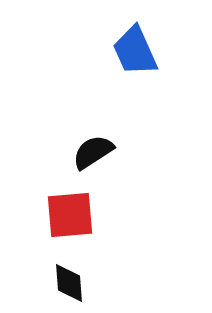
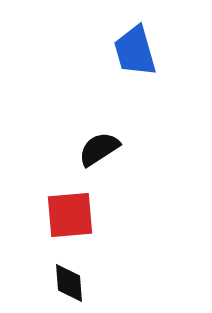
blue trapezoid: rotated 8 degrees clockwise
black semicircle: moved 6 px right, 3 px up
